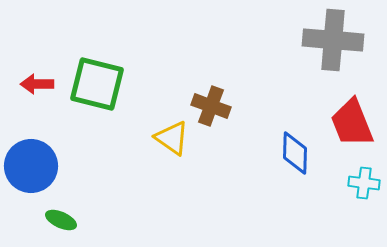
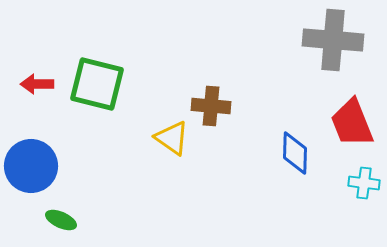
brown cross: rotated 15 degrees counterclockwise
